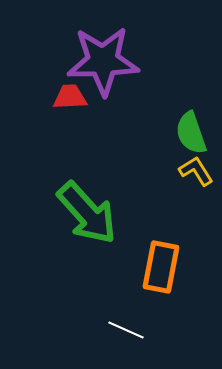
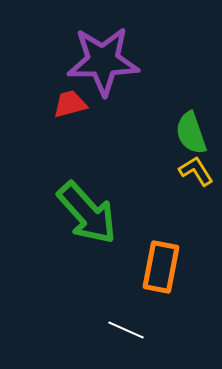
red trapezoid: moved 7 px down; rotated 12 degrees counterclockwise
